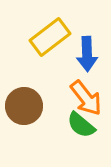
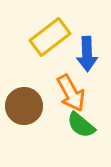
orange arrow: moved 15 px left, 5 px up; rotated 9 degrees clockwise
